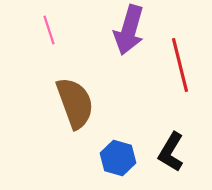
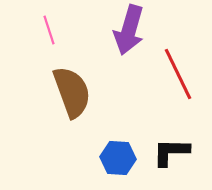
red line: moved 2 px left, 9 px down; rotated 12 degrees counterclockwise
brown semicircle: moved 3 px left, 11 px up
black L-shape: rotated 60 degrees clockwise
blue hexagon: rotated 12 degrees counterclockwise
